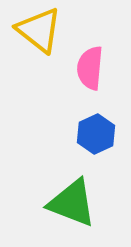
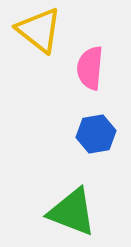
blue hexagon: rotated 15 degrees clockwise
green triangle: moved 9 px down
